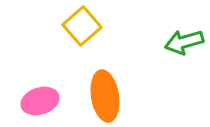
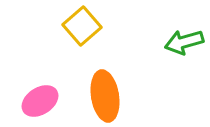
pink ellipse: rotated 15 degrees counterclockwise
